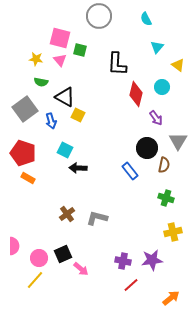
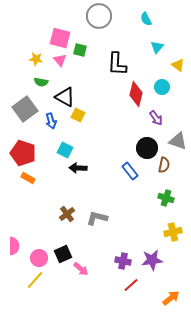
gray triangle: rotated 42 degrees counterclockwise
